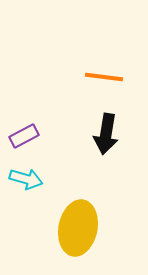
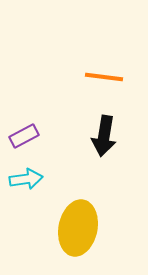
black arrow: moved 2 px left, 2 px down
cyan arrow: rotated 24 degrees counterclockwise
